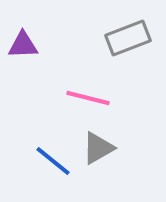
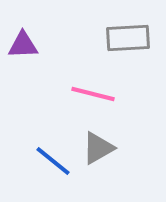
gray rectangle: rotated 18 degrees clockwise
pink line: moved 5 px right, 4 px up
